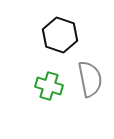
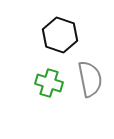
green cross: moved 3 px up
